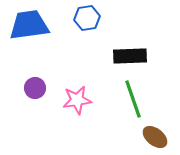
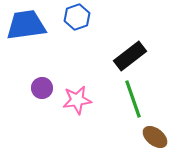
blue hexagon: moved 10 px left, 1 px up; rotated 10 degrees counterclockwise
blue trapezoid: moved 3 px left
black rectangle: rotated 36 degrees counterclockwise
purple circle: moved 7 px right
